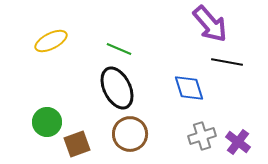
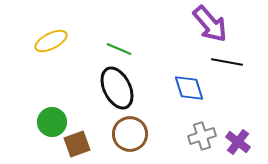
green circle: moved 5 px right
